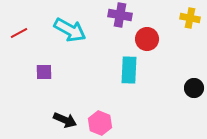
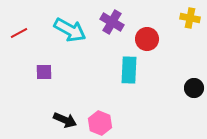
purple cross: moved 8 px left, 7 px down; rotated 20 degrees clockwise
